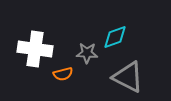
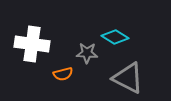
cyan diamond: rotated 52 degrees clockwise
white cross: moved 3 px left, 5 px up
gray triangle: moved 1 px down
